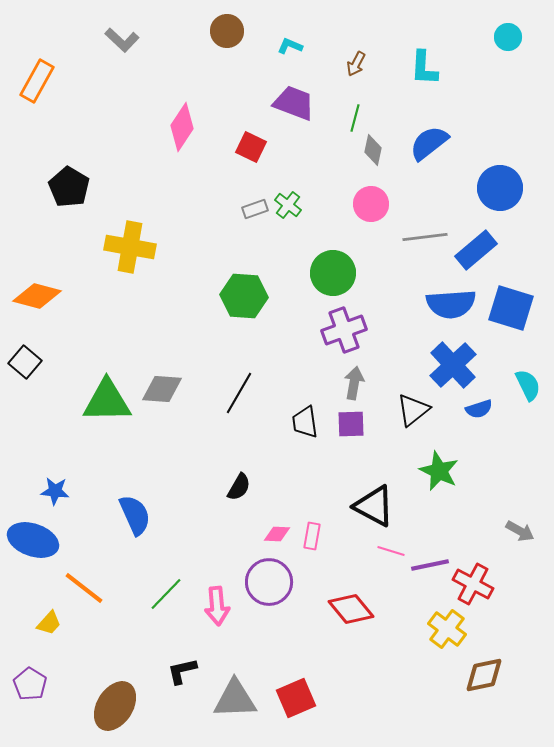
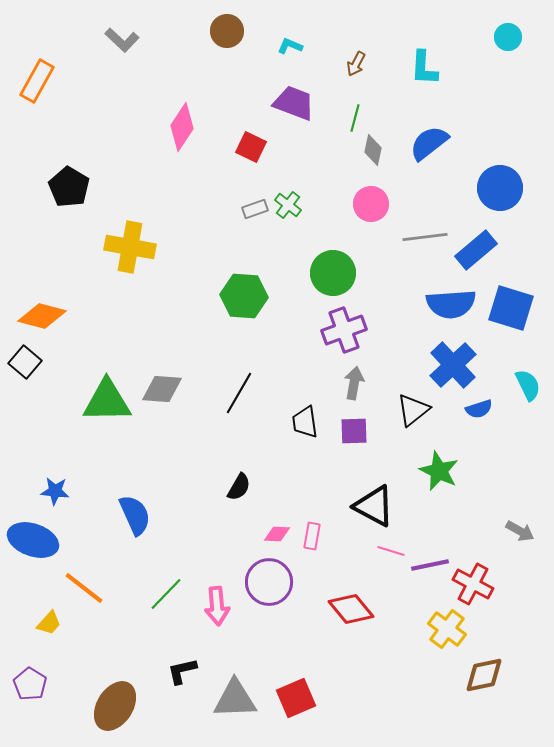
orange diamond at (37, 296): moved 5 px right, 20 px down
purple square at (351, 424): moved 3 px right, 7 px down
